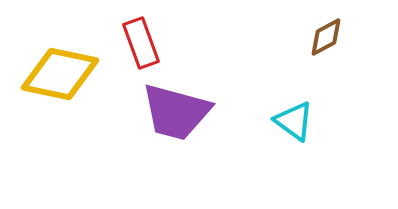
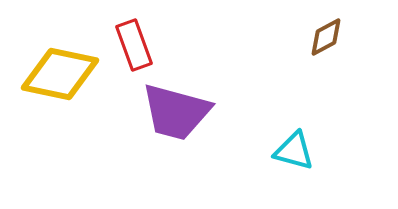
red rectangle: moved 7 px left, 2 px down
cyan triangle: moved 30 px down; rotated 21 degrees counterclockwise
